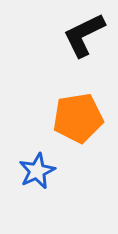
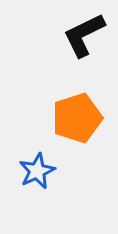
orange pentagon: moved 1 px left; rotated 9 degrees counterclockwise
